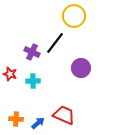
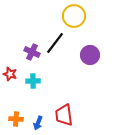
purple circle: moved 9 px right, 13 px up
red trapezoid: rotated 120 degrees counterclockwise
blue arrow: rotated 152 degrees clockwise
